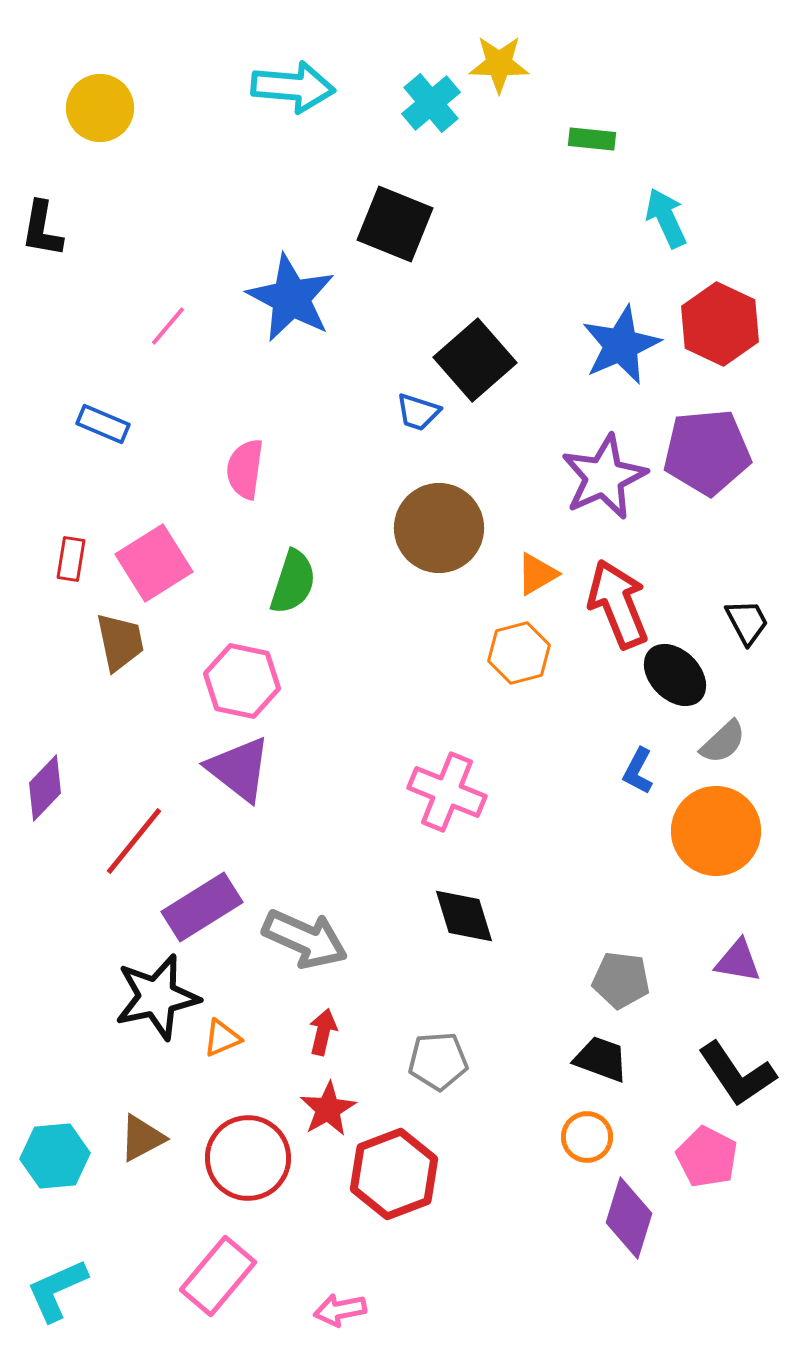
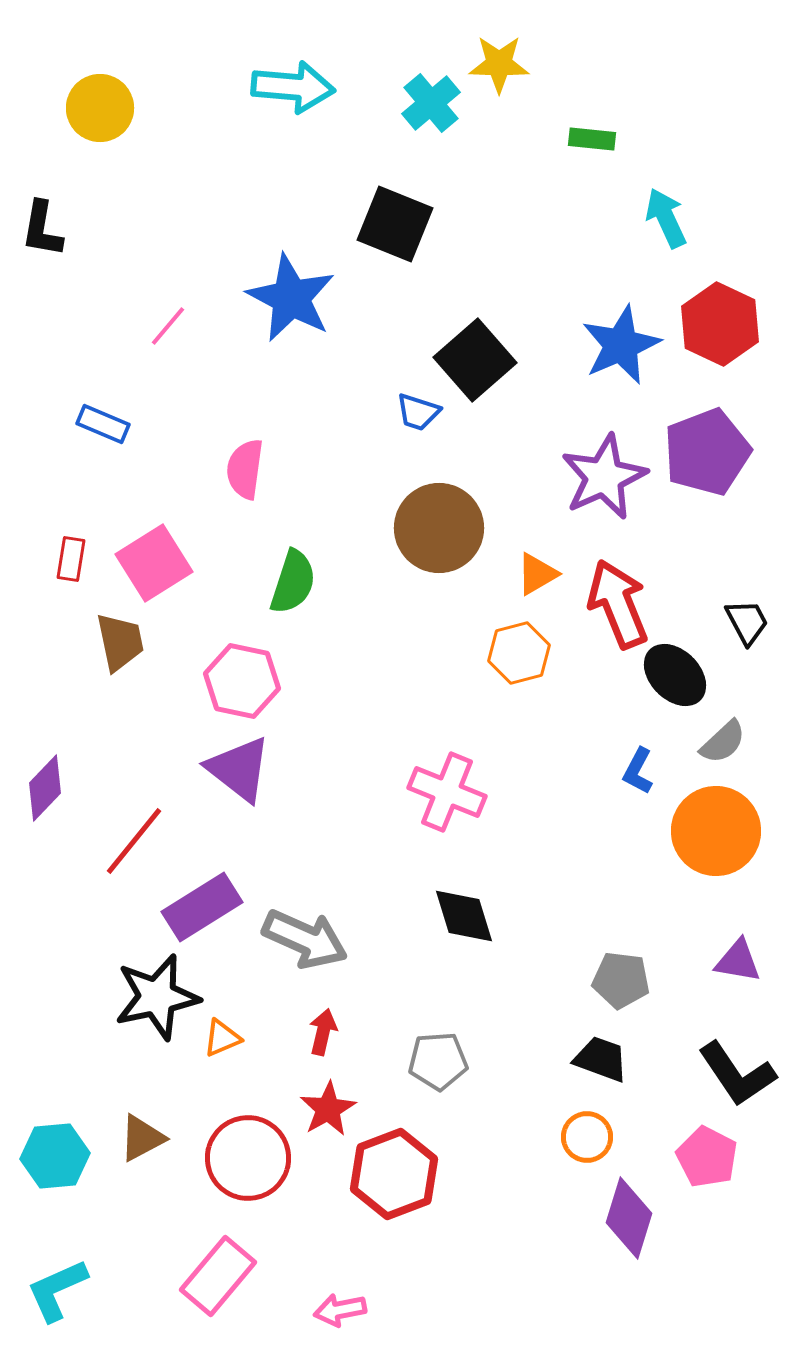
purple pentagon at (707, 452): rotated 16 degrees counterclockwise
